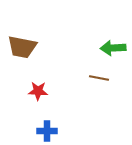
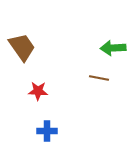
brown trapezoid: rotated 136 degrees counterclockwise
